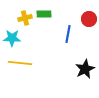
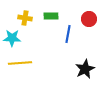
green rectangle: moved 7 px right, 2 px down
yellow cross: rotated 24 degrees clockwise
yellow line: rotated 10 degrees counterclockwise
